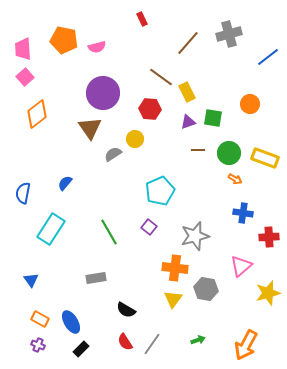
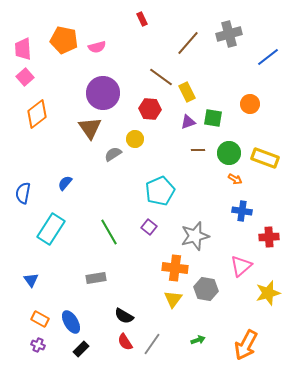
blue cross at (243, 213): moved 1 px left, 2 px up
black semicircle at (126, 310): moved 2 px left, 6 px down
